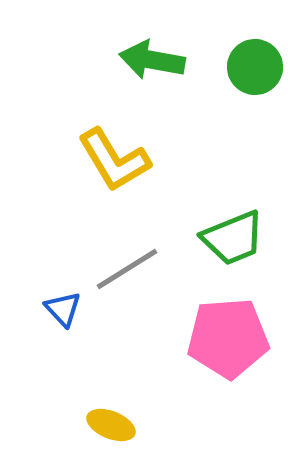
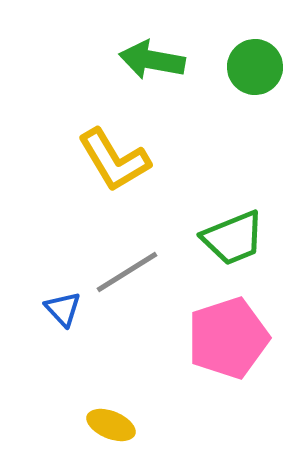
gray line: moved 3 px down
pink pentagon: rotated 14 degrees counterclockwise
